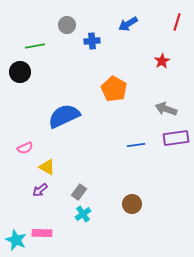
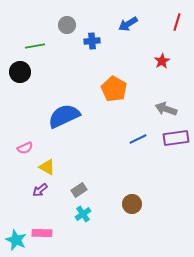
blue line: moved 2 px right, 6 px up; rotated 18 degrees counterclockwise
gray rectangle: moved 2 px up; rotated 21 degrees clockwise
